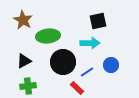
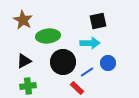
blue circle: moved 3 px left, 2 px up
